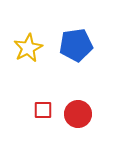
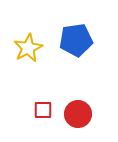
blue pentagon: moved 5 px up
